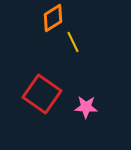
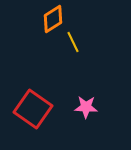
orange diamond: moved 1 px down
red square: moved 9 px left, 15 px down
